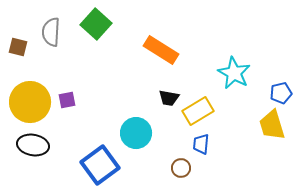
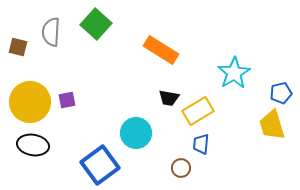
cyan star: rotated 12 degrees clockwise
